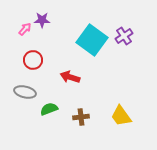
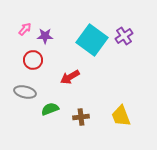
purple star: moved 3 px right, 16 px down
red arrow: rotated 48 degrees counterclockwise
green semicircle: moved 1 px right
yellow trapezoid: rotated 15 degrees clockwise
